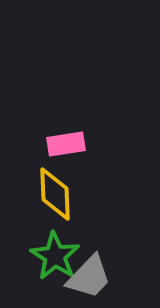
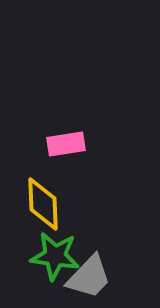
yellow diamond: moved 12 px left, 10 px down
green star: rotated 24 degrees counterclockwise
